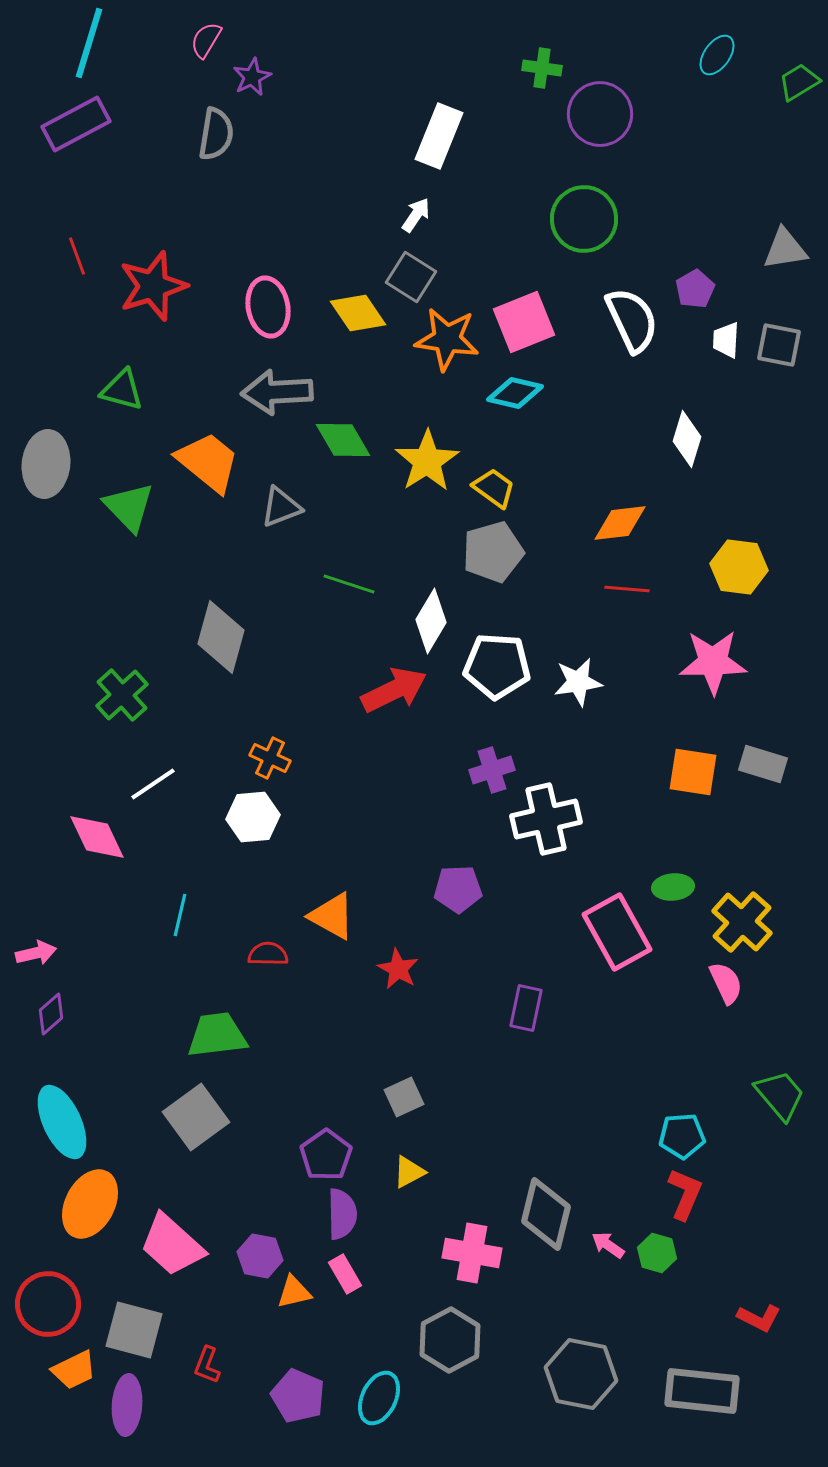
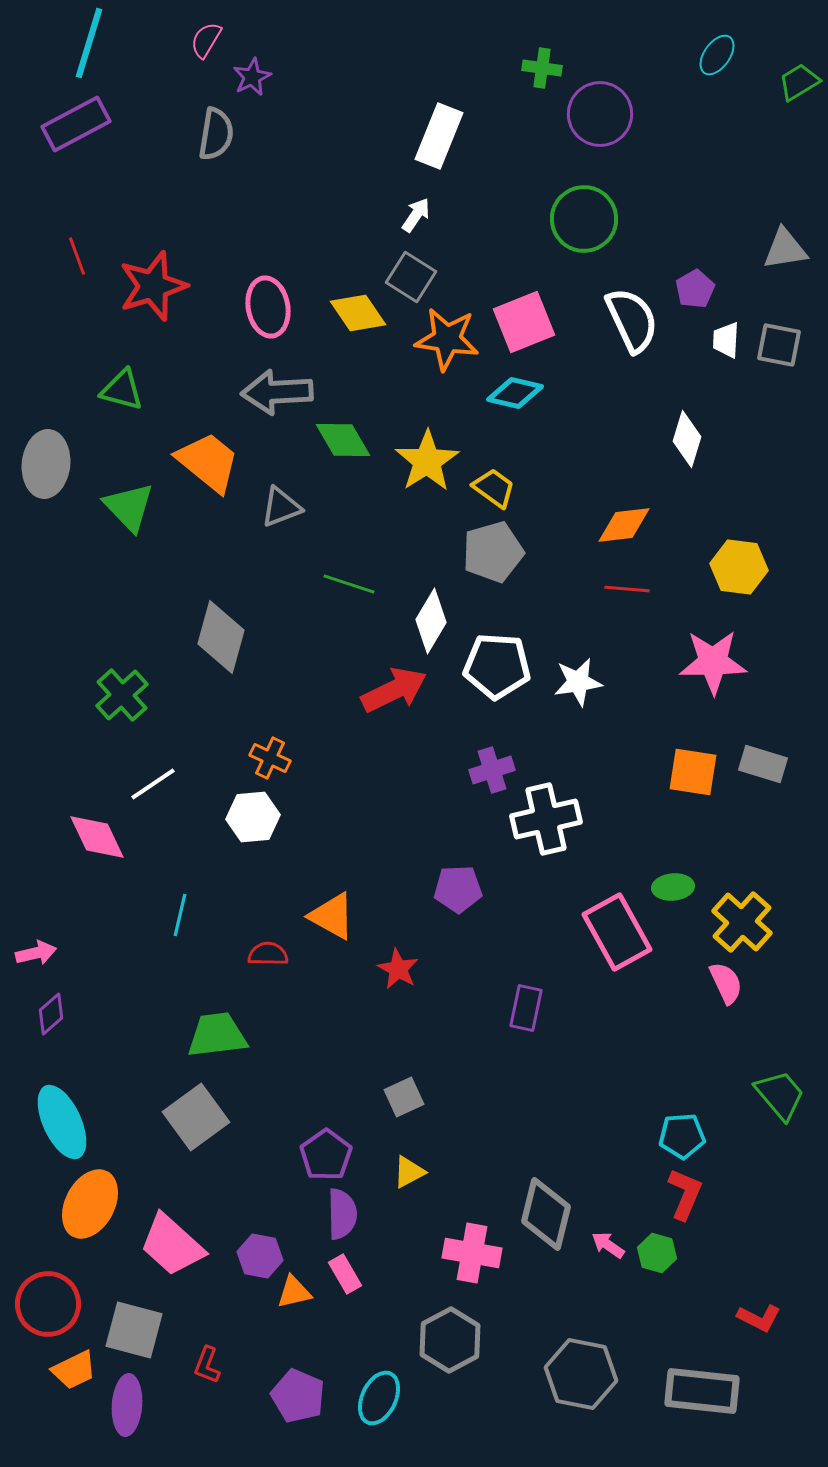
orange diamond at (620, 523): moved 4 px right, 2 px down
